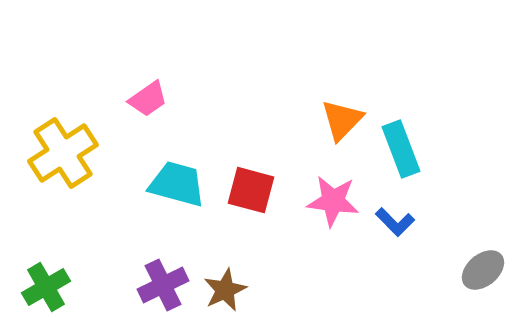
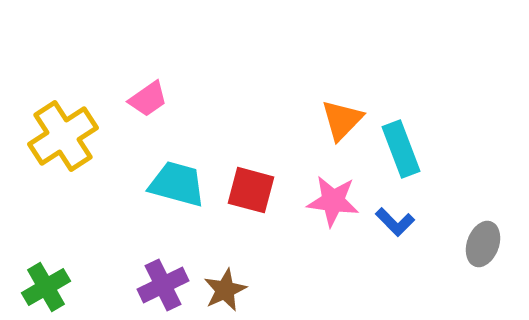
yellow cross: moved 17 px up
gray ellipse: moved 26 px up; rotated 30 degrees counterclockwise
